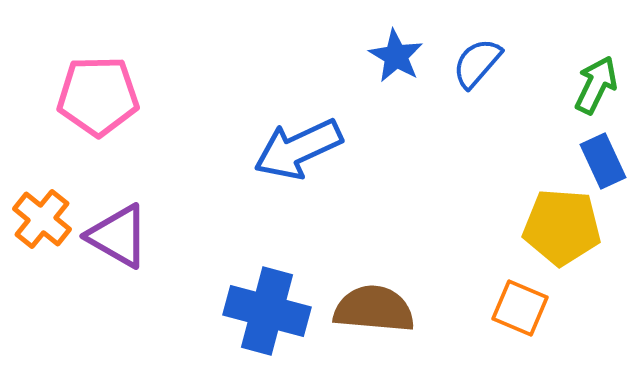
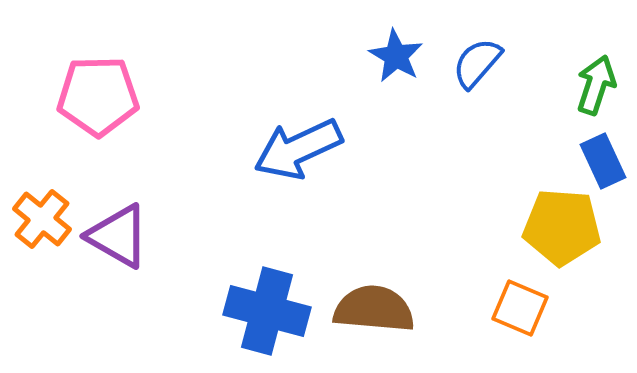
green arrow: rotated 8 degrees counterclockwise
